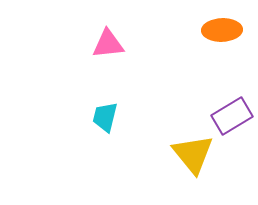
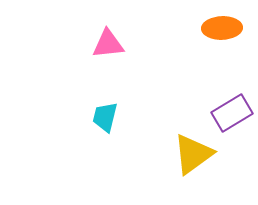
orange ellipse: moved 2 px up
purple rectangle: moved 3 px up
yellow triangle: rotated 33 degrees clockwise
